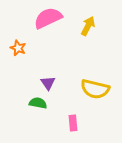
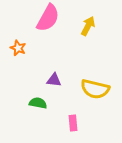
pink semicircle: rotated 144 degrees clockwise
purple triangle: moved 6 px right, 3 px up; rotated 49 degrees counterclockwise
